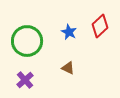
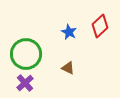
green circle: moved 1 px left, 13 px down
purple cross: moved 3 px down
